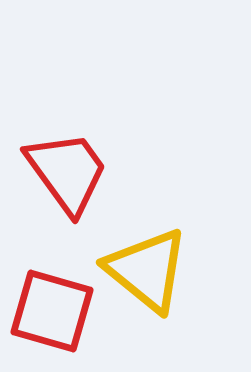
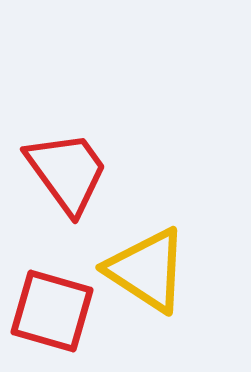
yellow triangle: rotated 6 degrees counterclockwise
